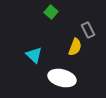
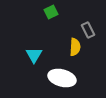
green square: rotated 24 degrees clockwise
yellow semicircle: rotated 18 degrees counterclockwise
cyan triangle: rotated 18 degrees clockwise
